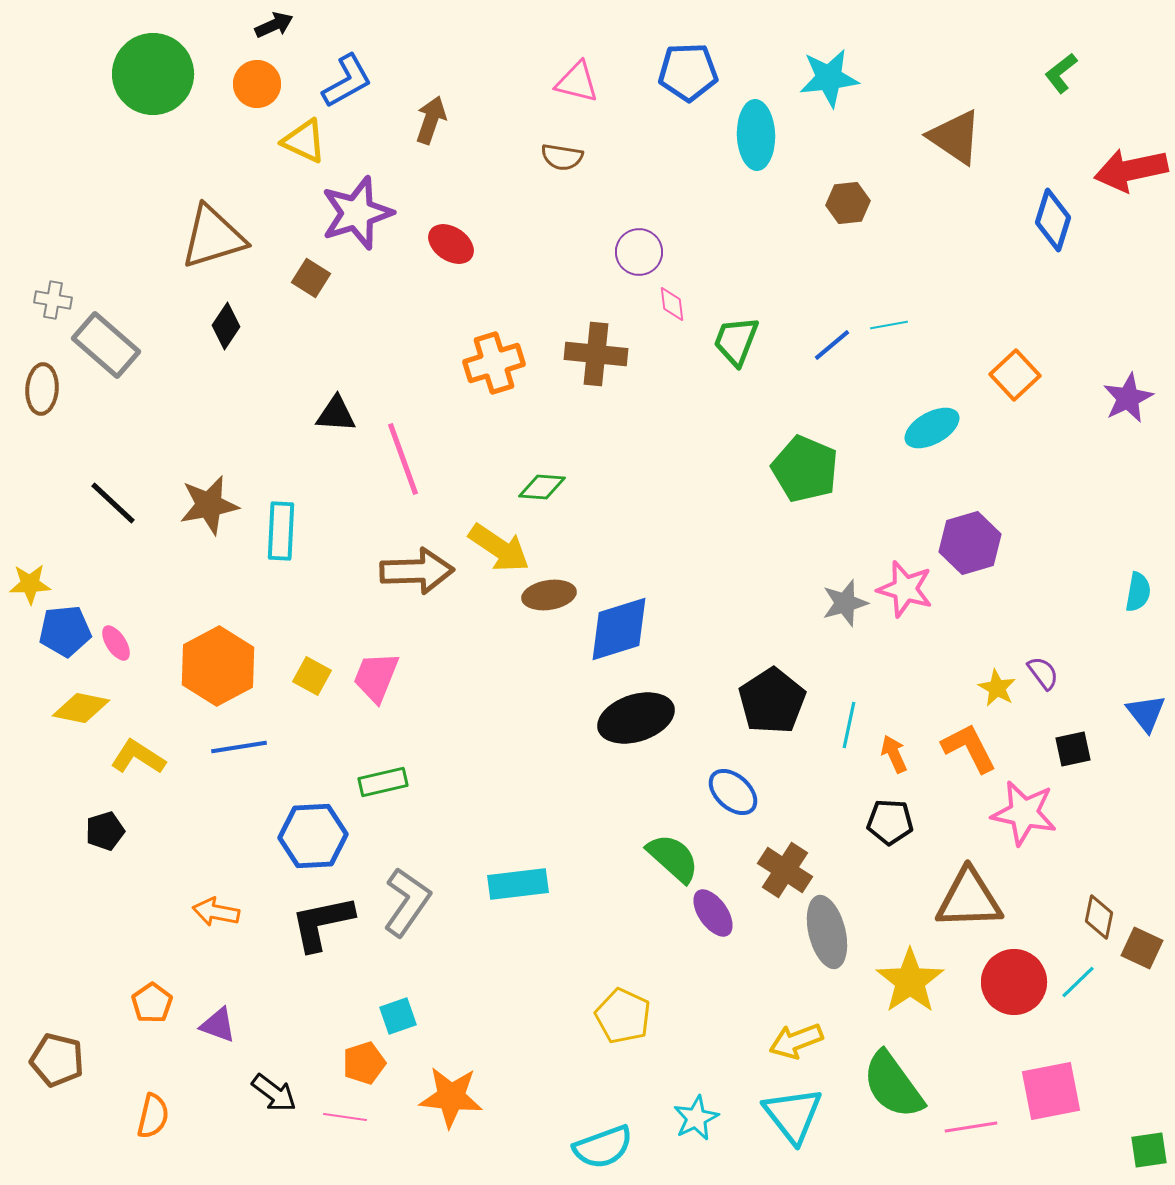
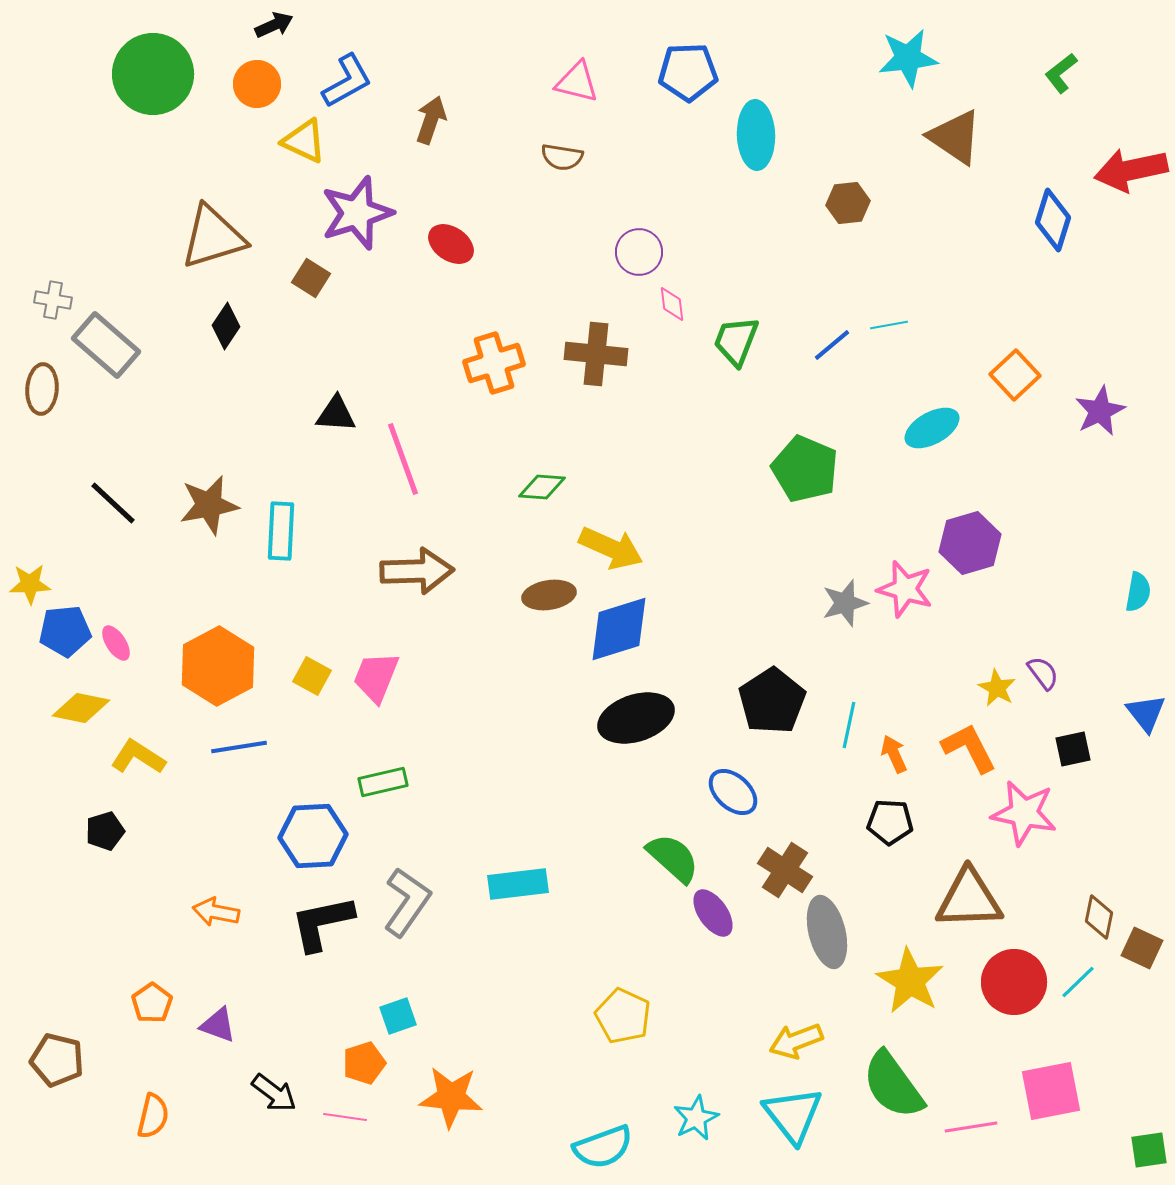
cyan star at (829, 78): moved 79 px right, 20 px up
purple star at (1128, 398): moved 28 px left, 13 px down
yellow arrow at (499, 548): moved 112 px right; rotated 10 degrees counterclockwise
yellow star at (910, 981): rotated 6 degrees counterclockwise
